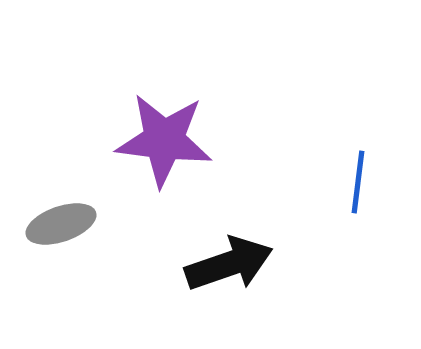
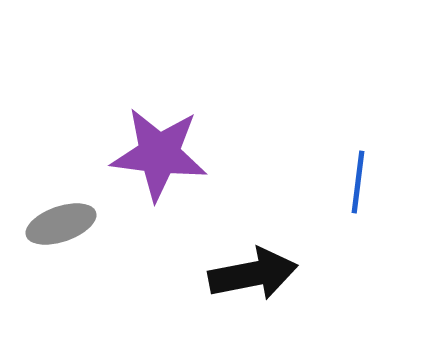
purple star: moved 5 px left, 14 px down
black arrow: moved 24 px right, 10 px down; rotated 8 degrees clockwise
